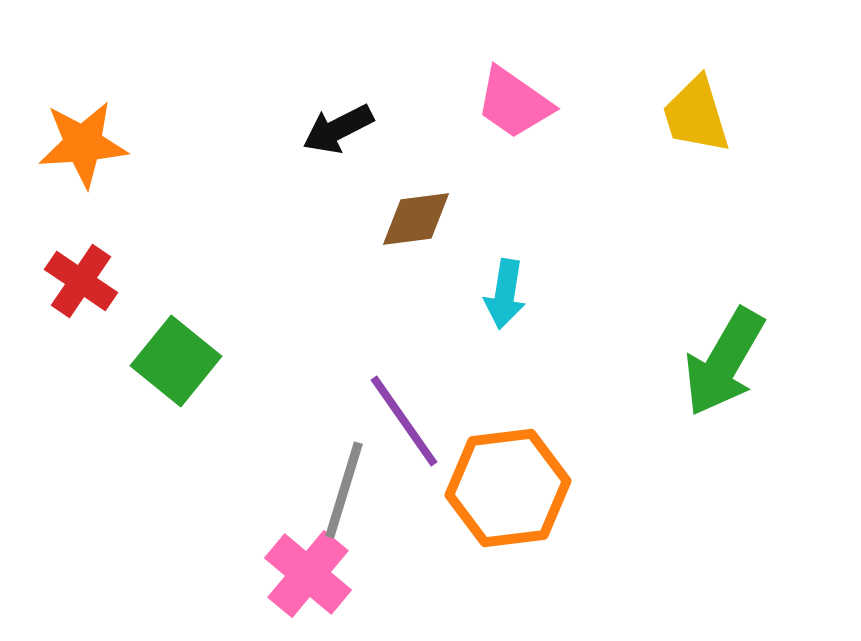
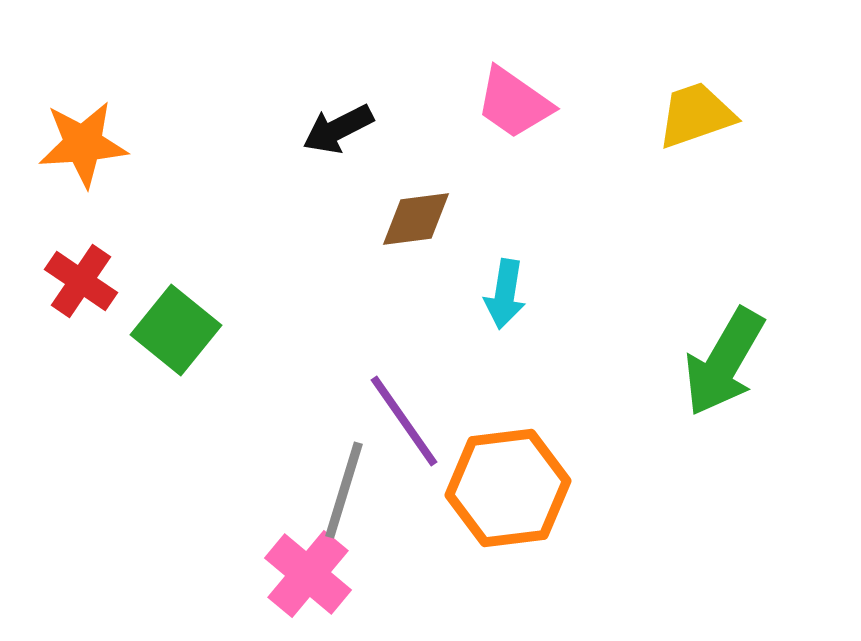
yellow trapezoid: rotated 88 degrees clockwise
green square: moved 31 px up
